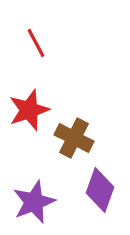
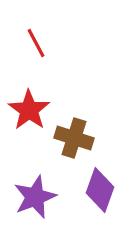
red star: rotated 18 degrees counterclockwise
brown cross: rotated 9 degrees counterclockwise
purple star: moved 1 px right, 5 px up
